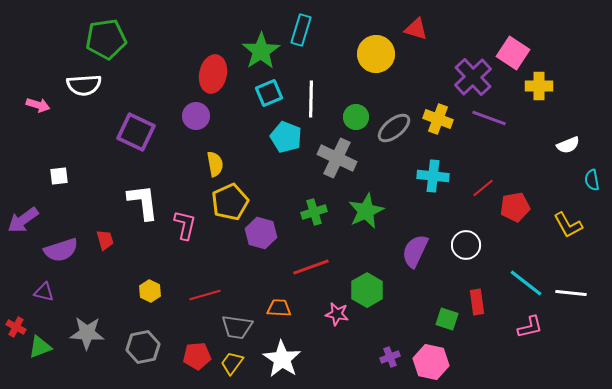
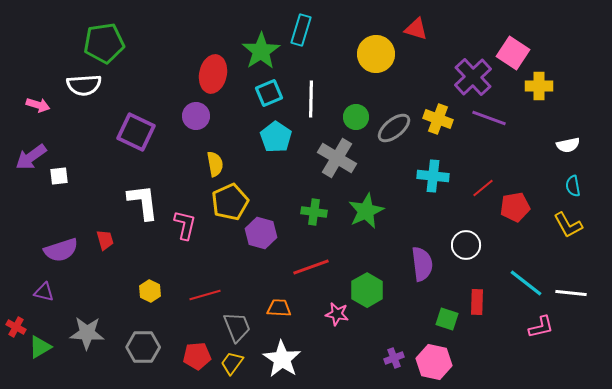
green pentagon at (106, 39): moved 2 px left, 4 px down
cyan pentagon at (286, 137): moved 10 px left; rotated 12 degrees clockwise
white semicircle at (568, 145): rotated 10 degrees clockwise
gray cross at (337, 158): rotated 6 degrees clockwise
cyan semicircle at (592, 180): moved 19 px left, 6 px down
green cross at (314, 212): rotated 25 degrees clockwise
purple arrow at (23, 220): moved 8 px right, 63 px up
purple semicircle at (415, 251): moved 7 px right, 13 px down; rotated 148 degrees clockwise
red rectangle at (477, 302): rotated 10 degrees clockwise
gray trapezoid at (237, 327): rotated 120 degrees counterclockwise
pink L-shape at (530, 327): moved 11 px right
green triangle at (40, 347): rotated 10 degrees counterclockwise
gray hexagon at (143, 347): rotated 12 degrees clockwise
purple cross at (390, 357): moved 4 px right, 1 px down
pink hexagon at (431, 362): moved 3 px right
